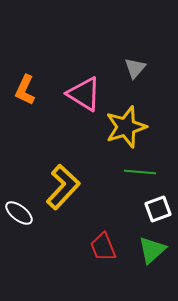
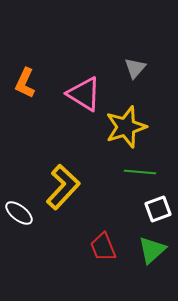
orange L-shape: moved 7 px up
